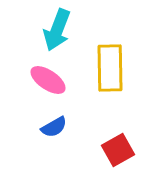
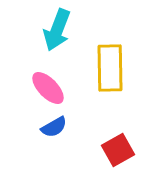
pink ellipse: moved 8 px down; rotated 12 degrees clockwise
